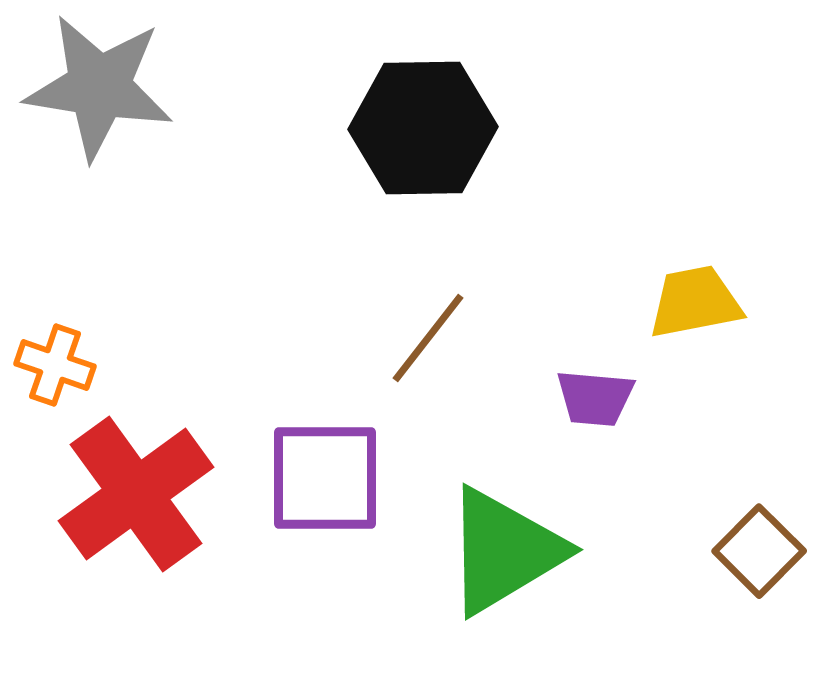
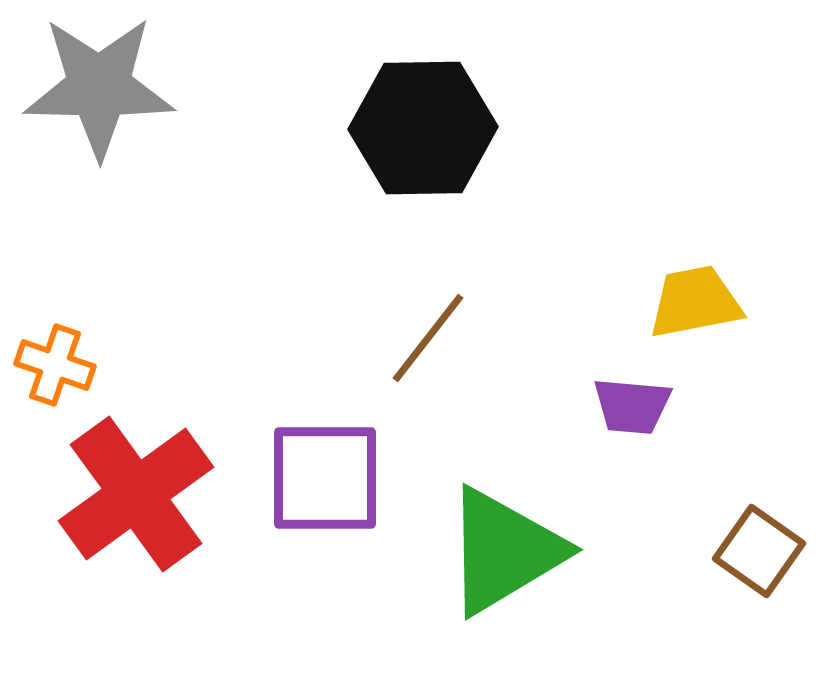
gray star: rotated 8 degrees counterclockwise
purple trapezoid: moved 37 px right, 8 px down
brown square: rotated 10 degrees counterclockwise
